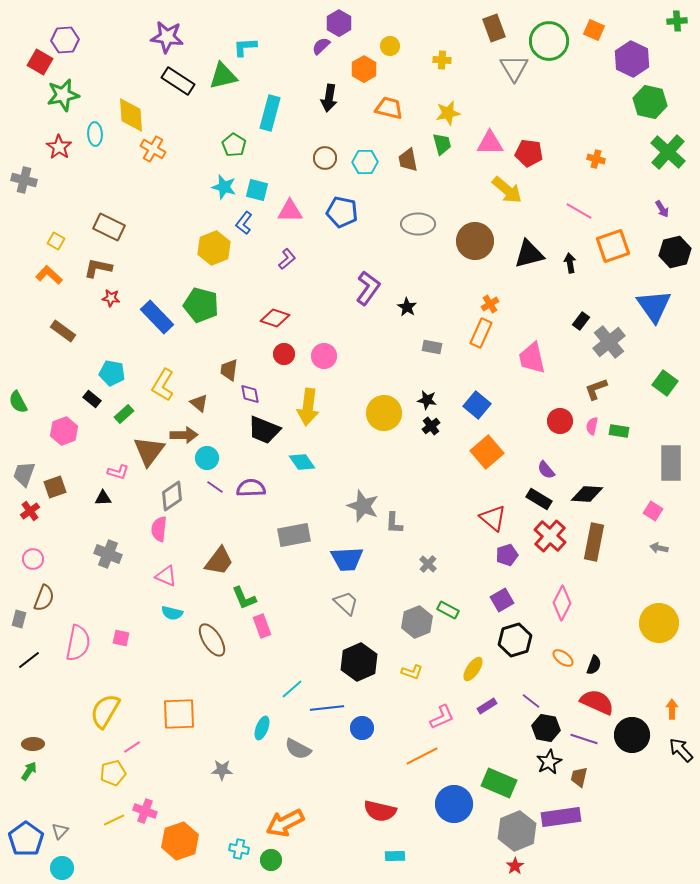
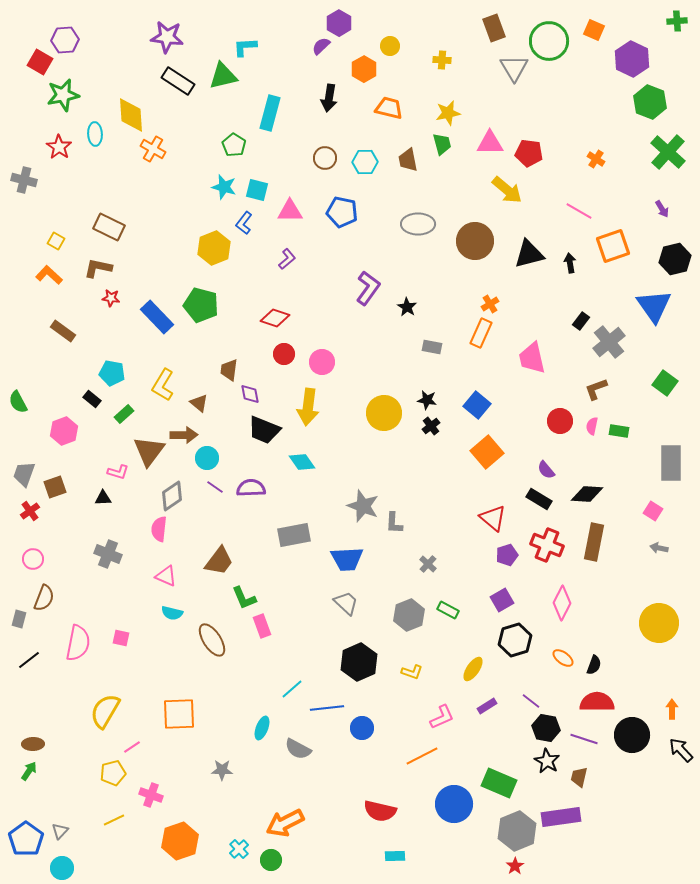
green hexagon at (650, 102): rotated 8 degrees clockwise
orange cross at (596, 159): rotated 18 degrees clockwise
black hexagon at (675, 252): moved 7 px down
pink circle at (324, 356): moved 2 px left, 6 px down
red cross at (550, 536): moved 3 px left, 9 px down; rotated 20 degrees counterclockwise
gray hexagon at (417, 622): moved 8 px left, 7 px up
red semicircle at (597, 702): rotated 24 degrees counterclockwise
black star at (549, 762): moved 2 px left, 1 px up; rotated 15 degrees counterclockwise
pink cross at (145, 811): moved 6 px right, 16 px up
cyan cross at (239, 849): rotated 36 degrees clockwise
